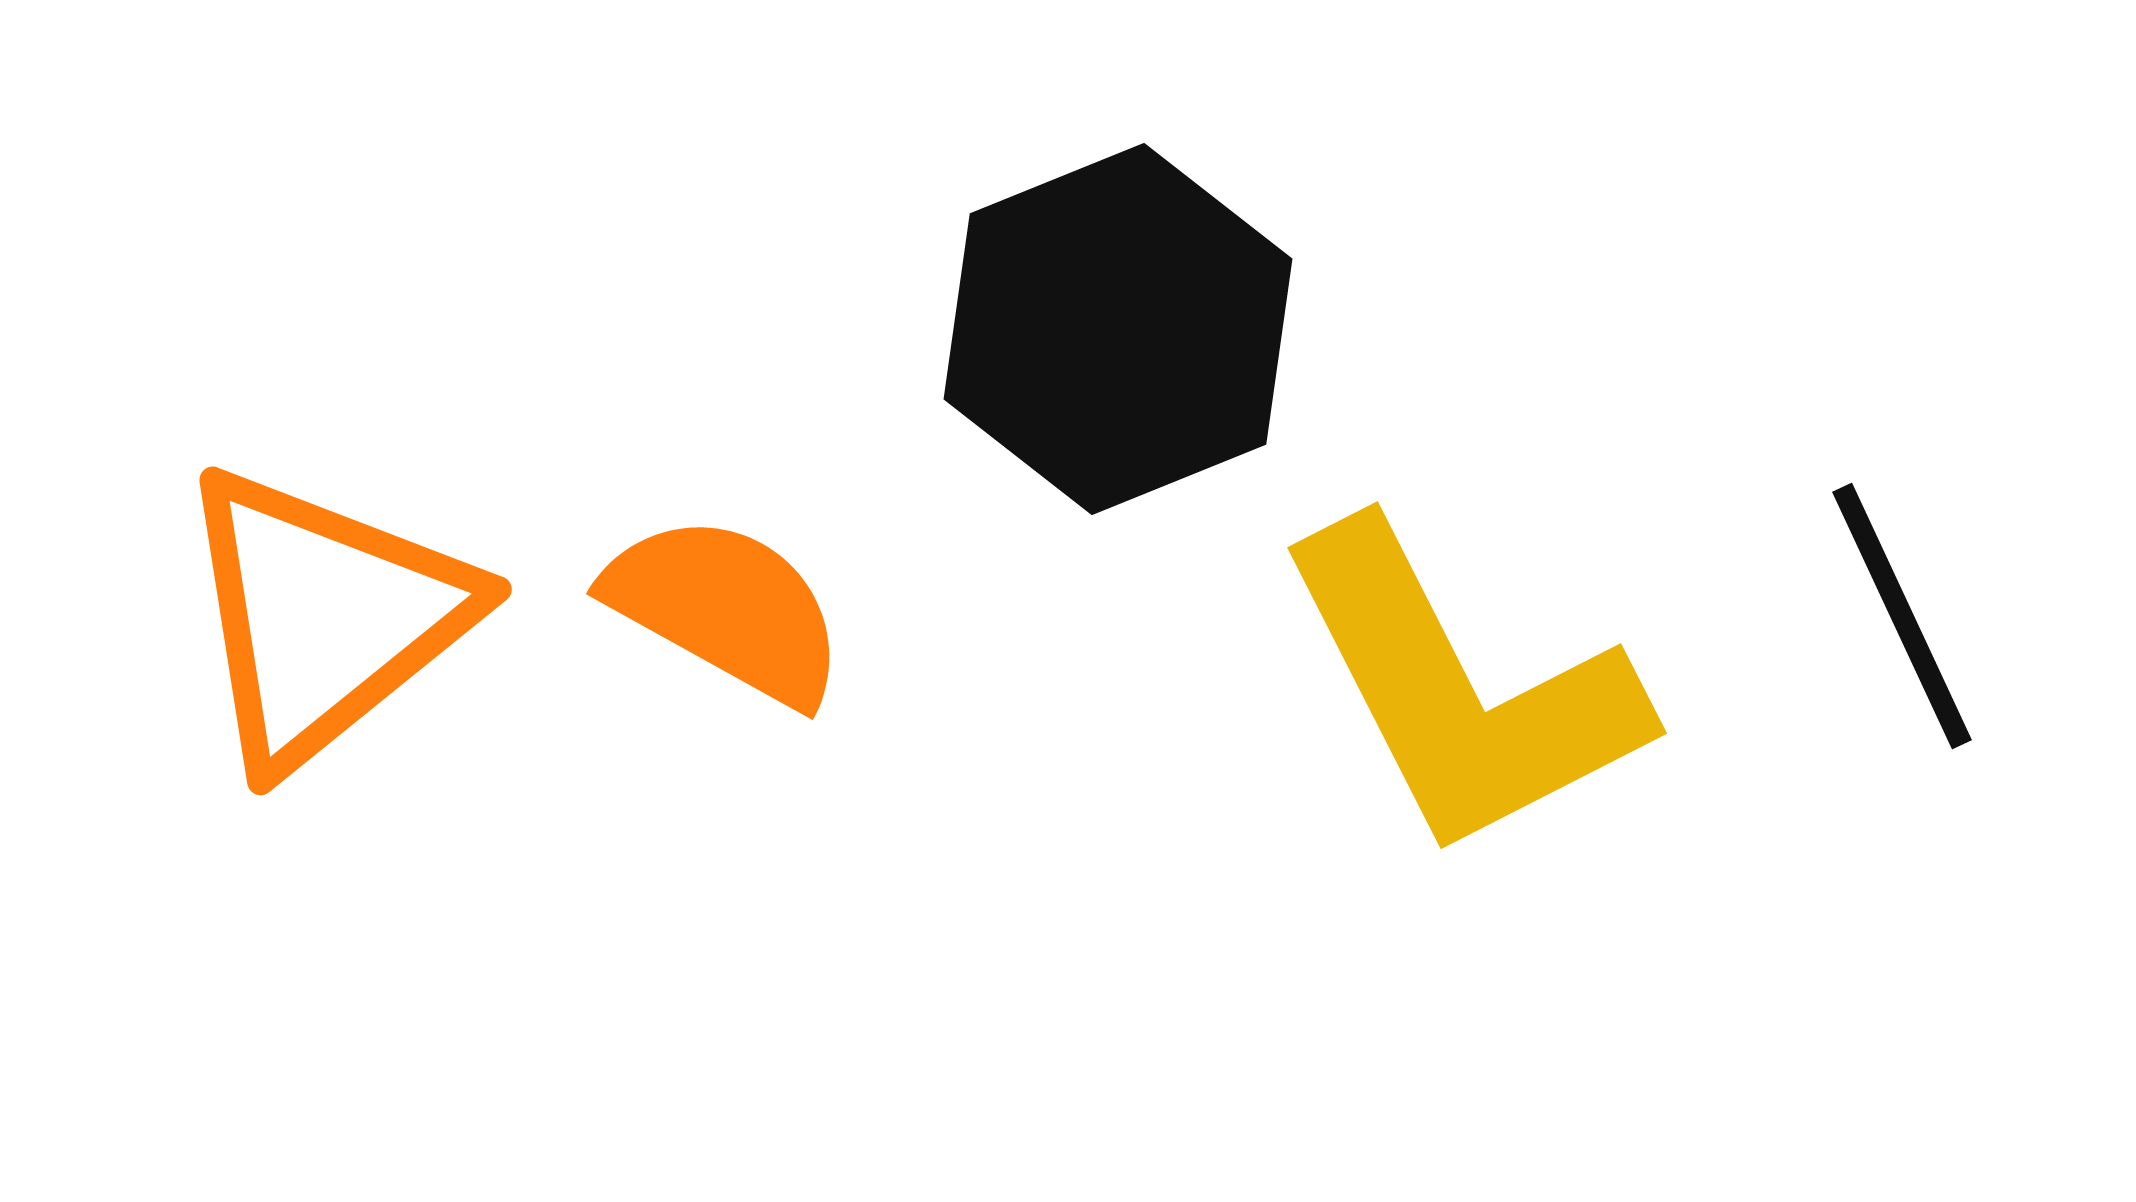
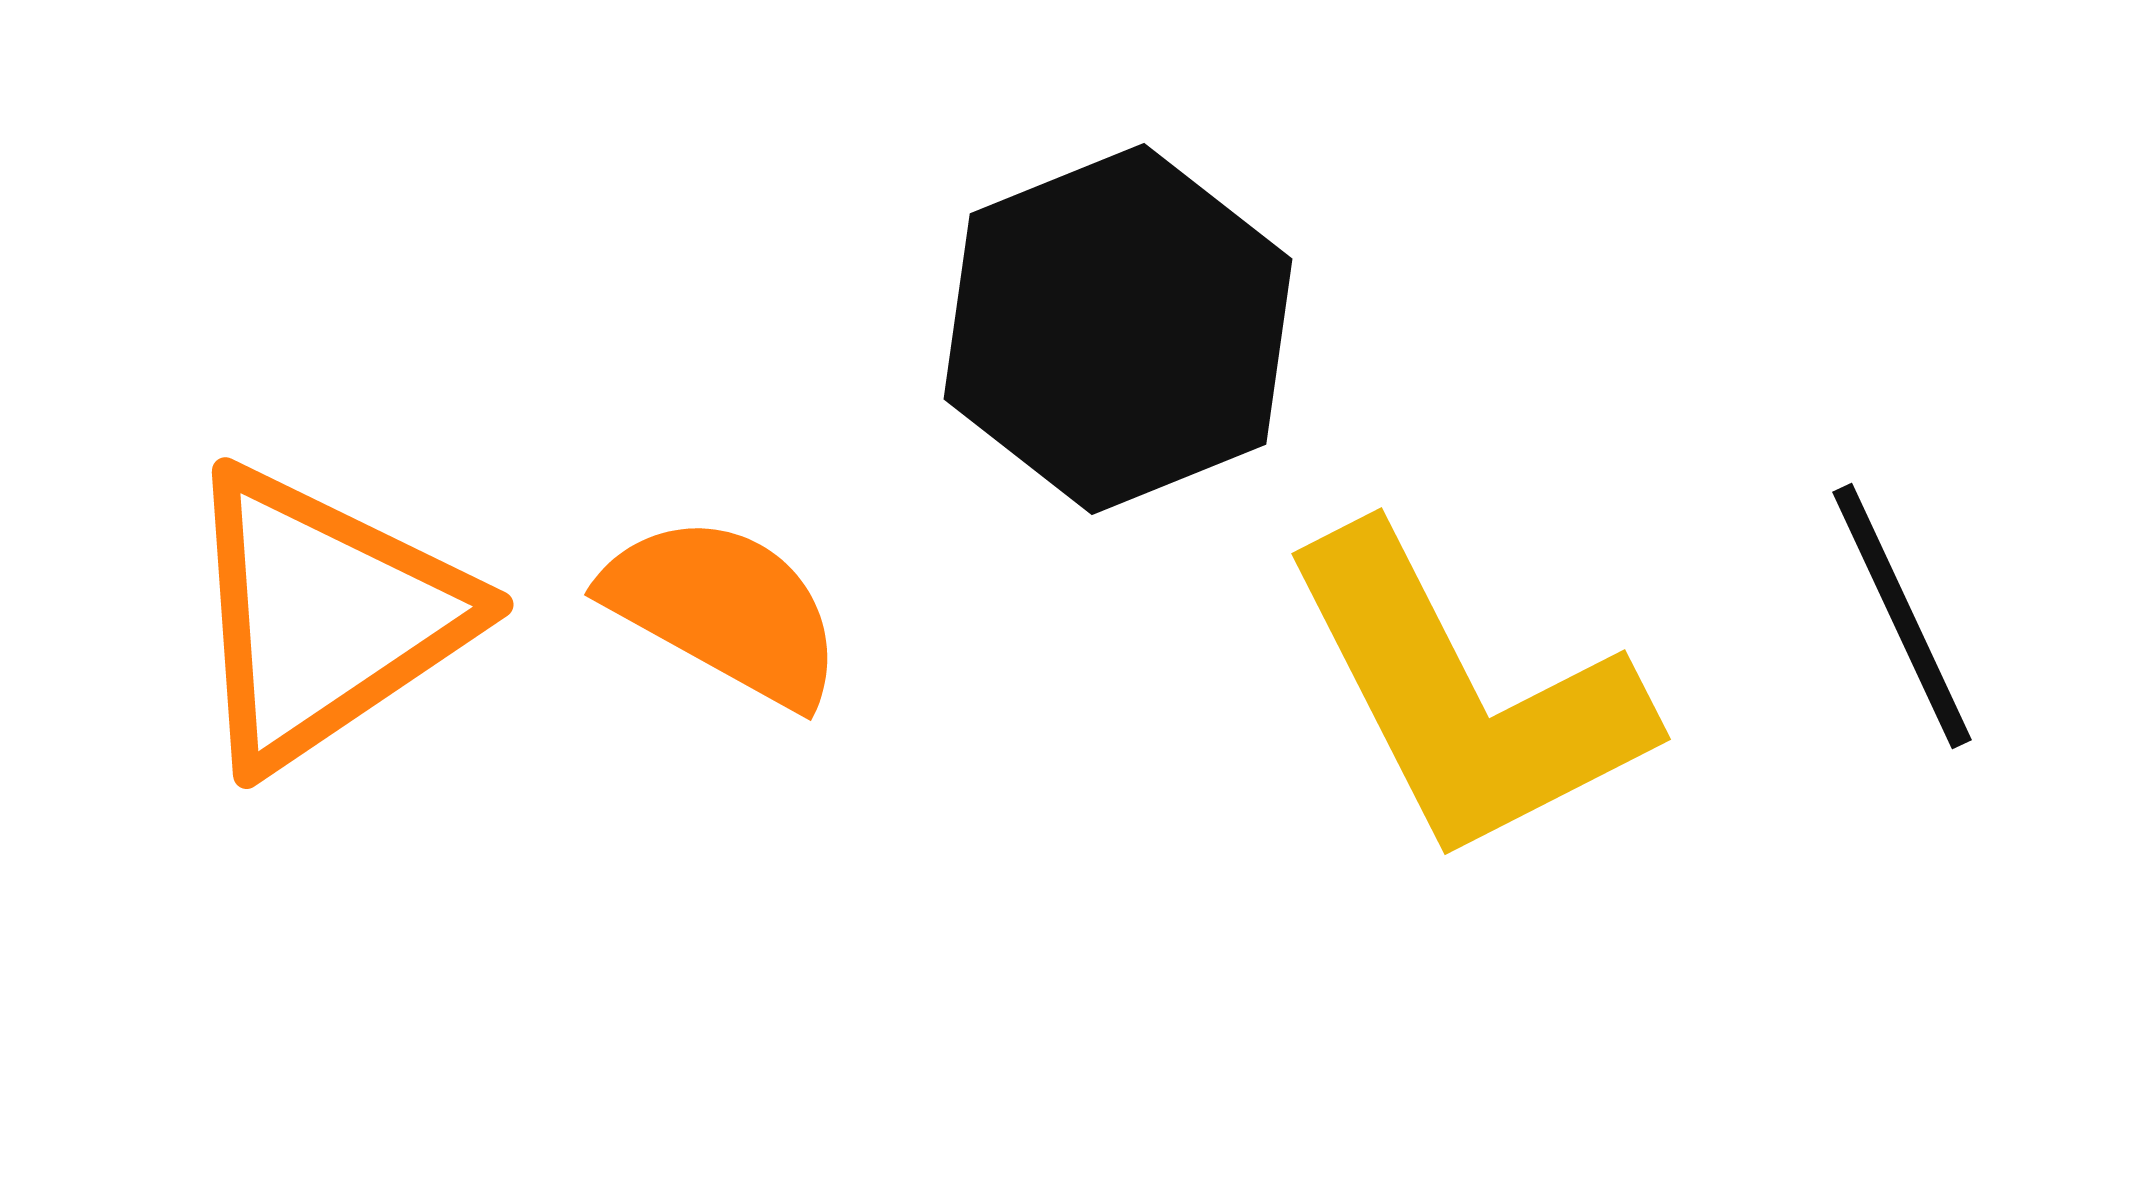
orange semicircle: moved 2 px left, 1 px down
orange triangle: rotated 5 degrees clockwise
yellow L-shape: moved 4 px right, 6 px down
